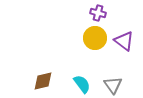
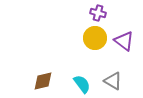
gray triangle: moved 4 px up; rotated 24 degrees counterclockwise
